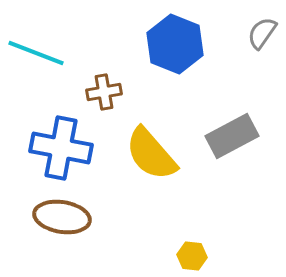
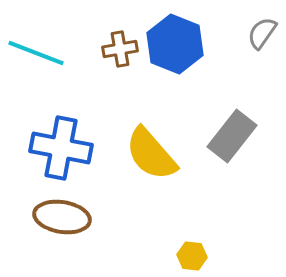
brown cross: moved 16 px right, 43 px up
gray rectangle: rotated 24 degrees counterclockwise
